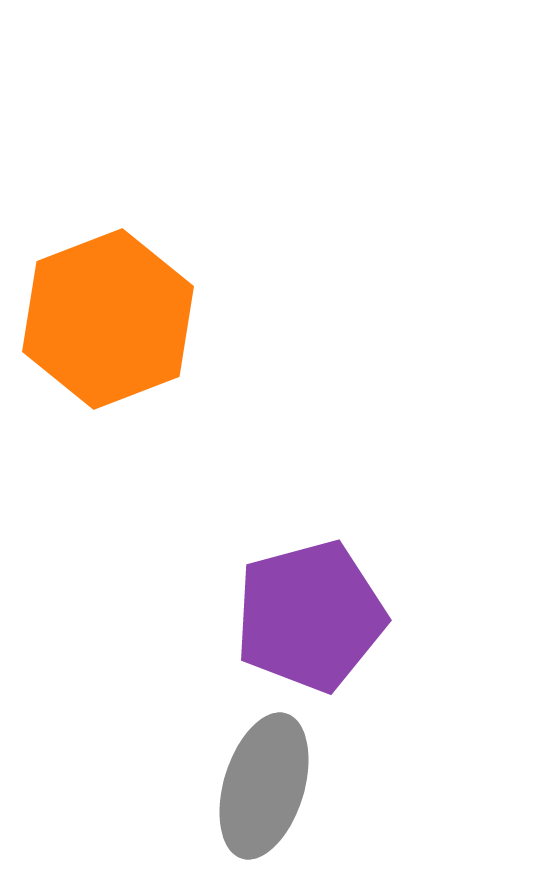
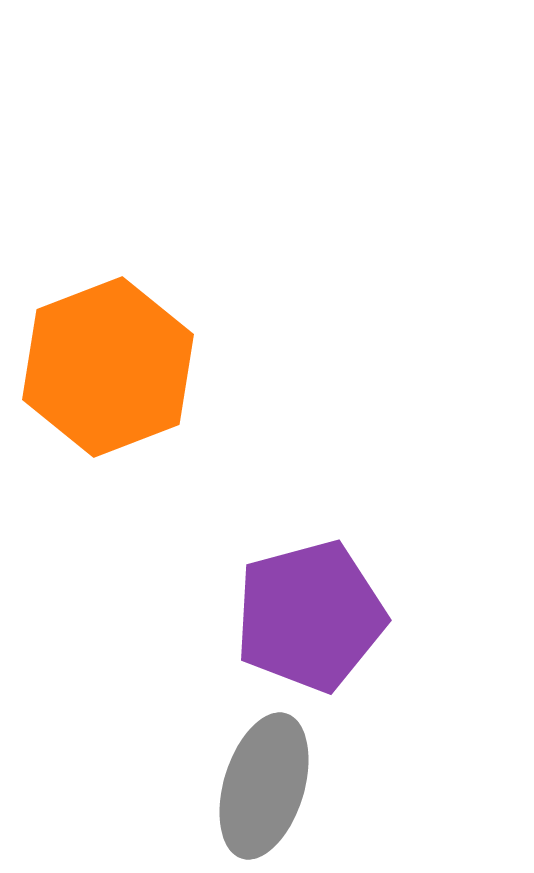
orange hexagon: moved 48 px down
